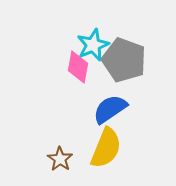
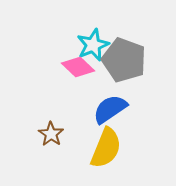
pink diamond: rotated 56 degrees counterclockwise
brown star: moved 9 px left, 25 px up
